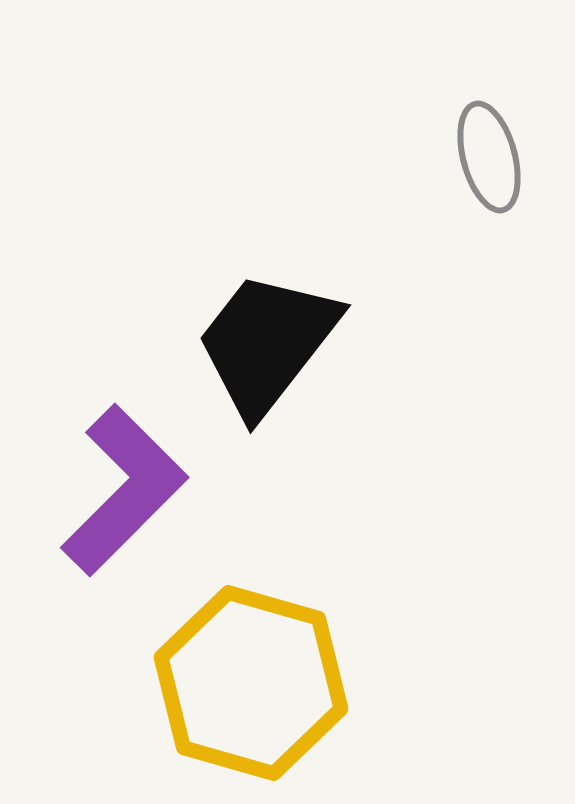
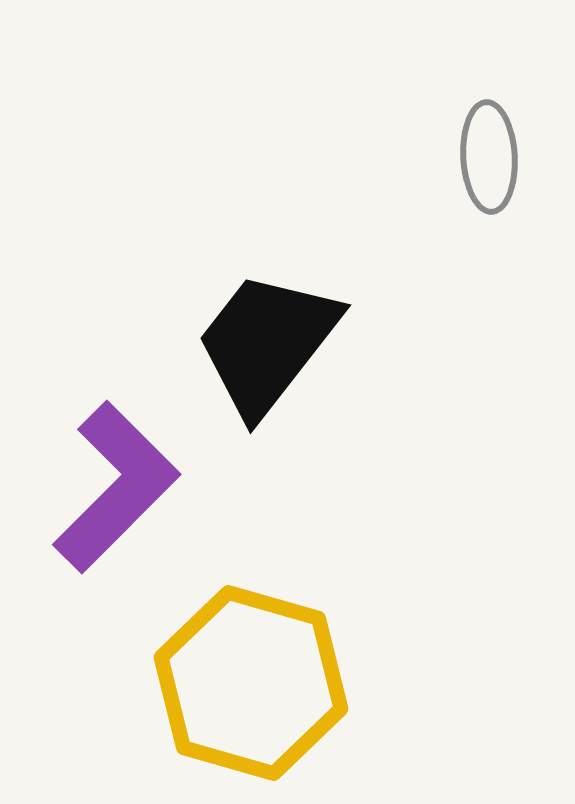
gray ellipse: rotated 12 degrees clockwise
purple L-shape: moved 8 px left, 3 px up
